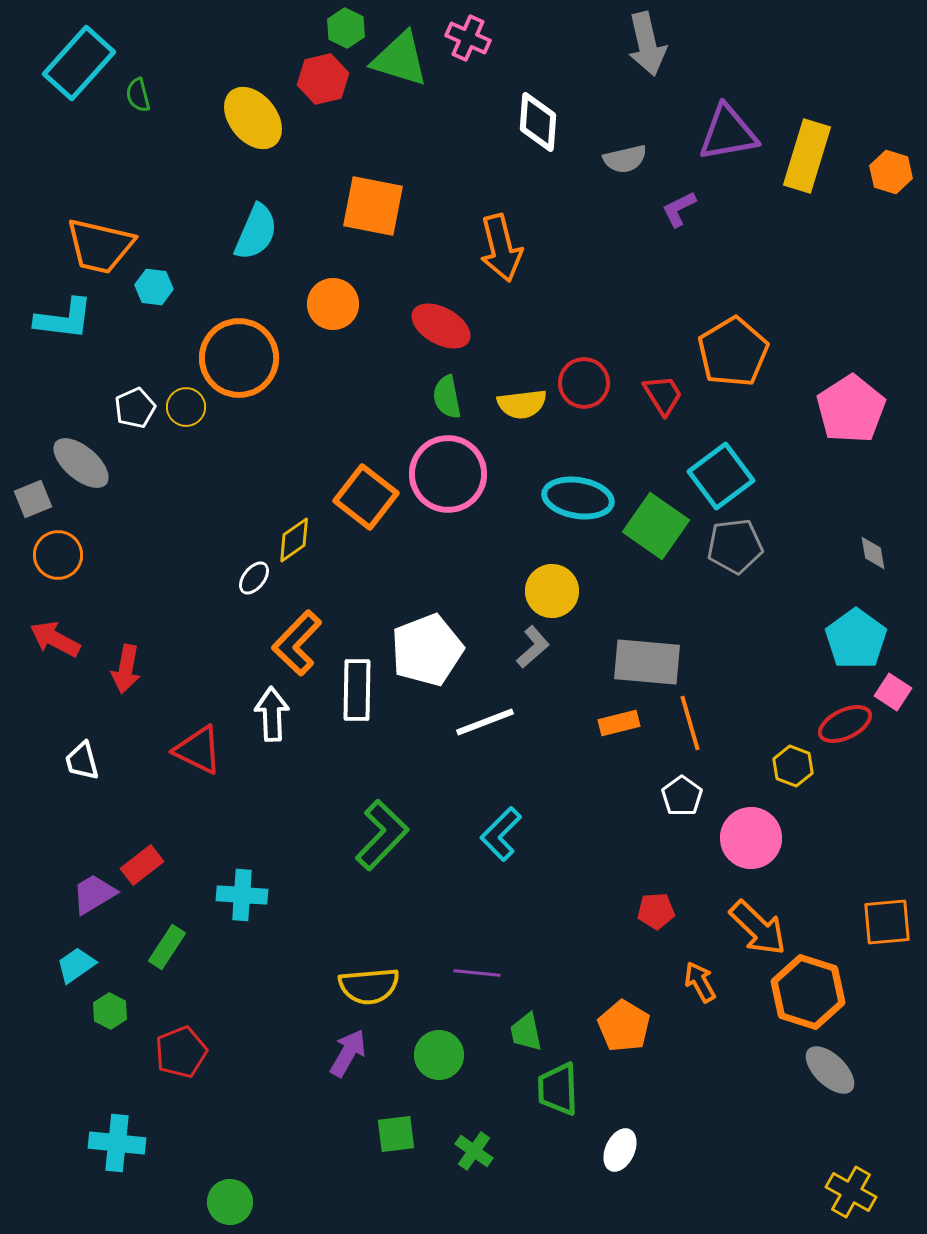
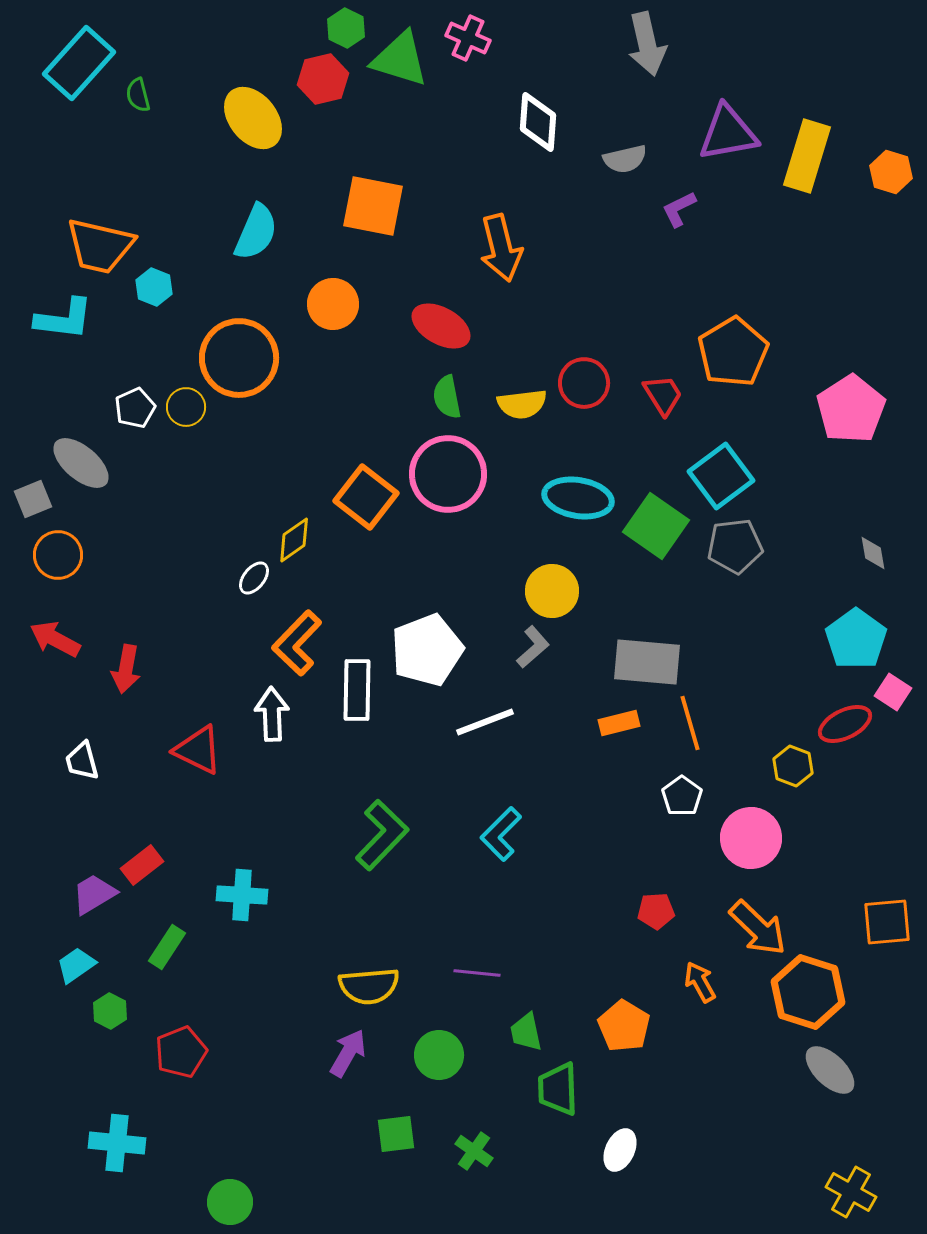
cyan hexagon at (154, 287): rotated 15 degrees clockwise
